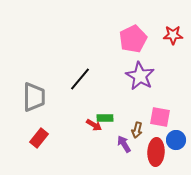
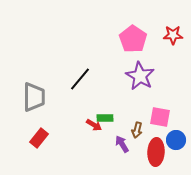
pink pentagon: rotated 12 degrees counterclockwise
purple arrow: moved 2 px left
